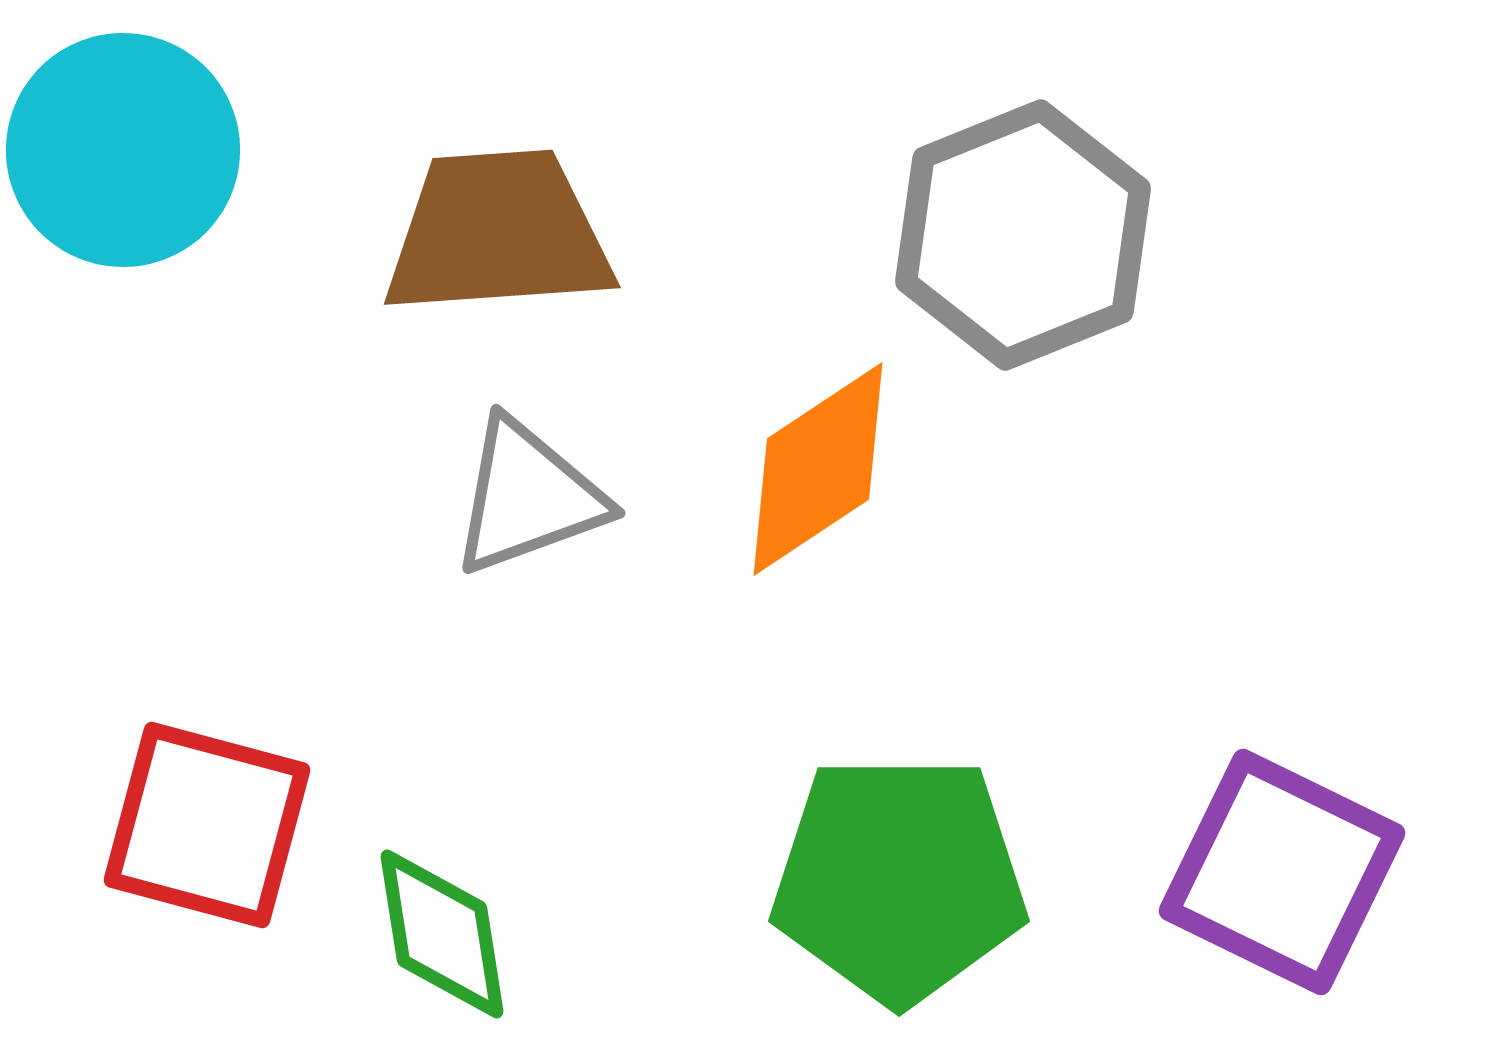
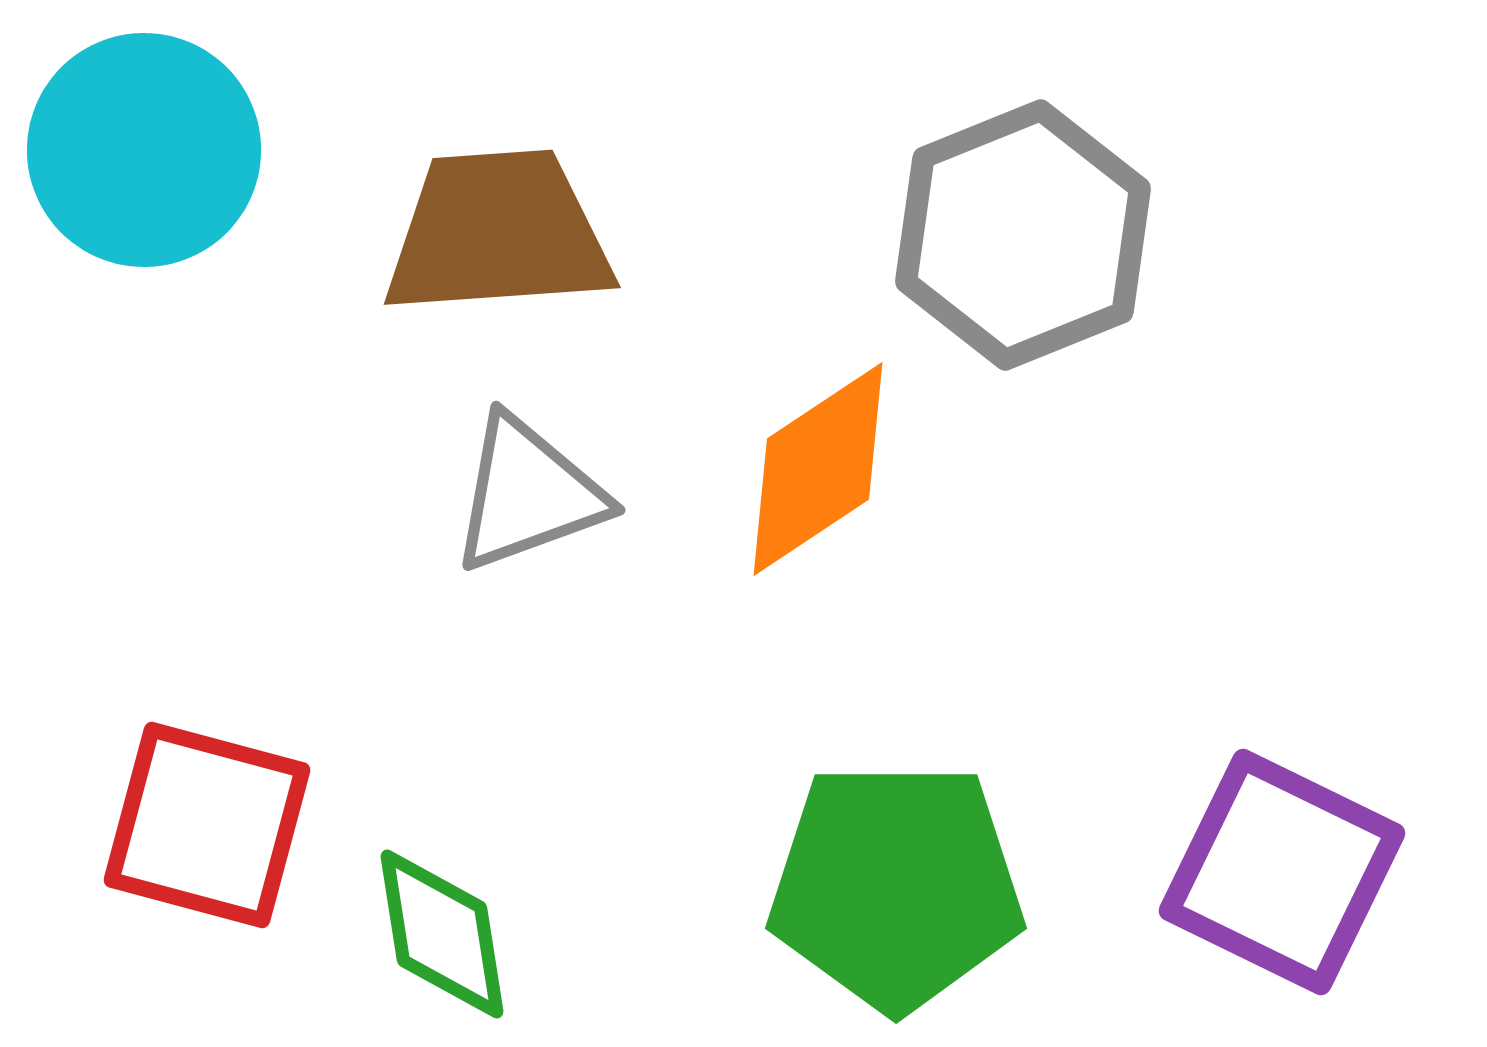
cyan circle: moved 21 px right
gray triangle: moved 3 px up
green pentagon: moved 3 px left, 7 px down
